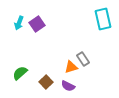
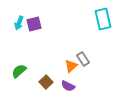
purple square: moved 3 px left; rotated 21 degrees clockwise
orange triangle: moved 1 px up; rotated 24 degrees counterclockwise
green semicircle: moved 1 px left, 2 px up
